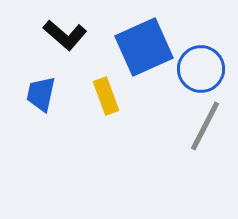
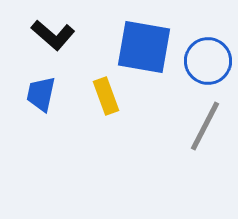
black L-shape: moved 12 px left
blue square: rotated 34 degrees clockwise
blue circle: moved 7 px right, 8 px up
